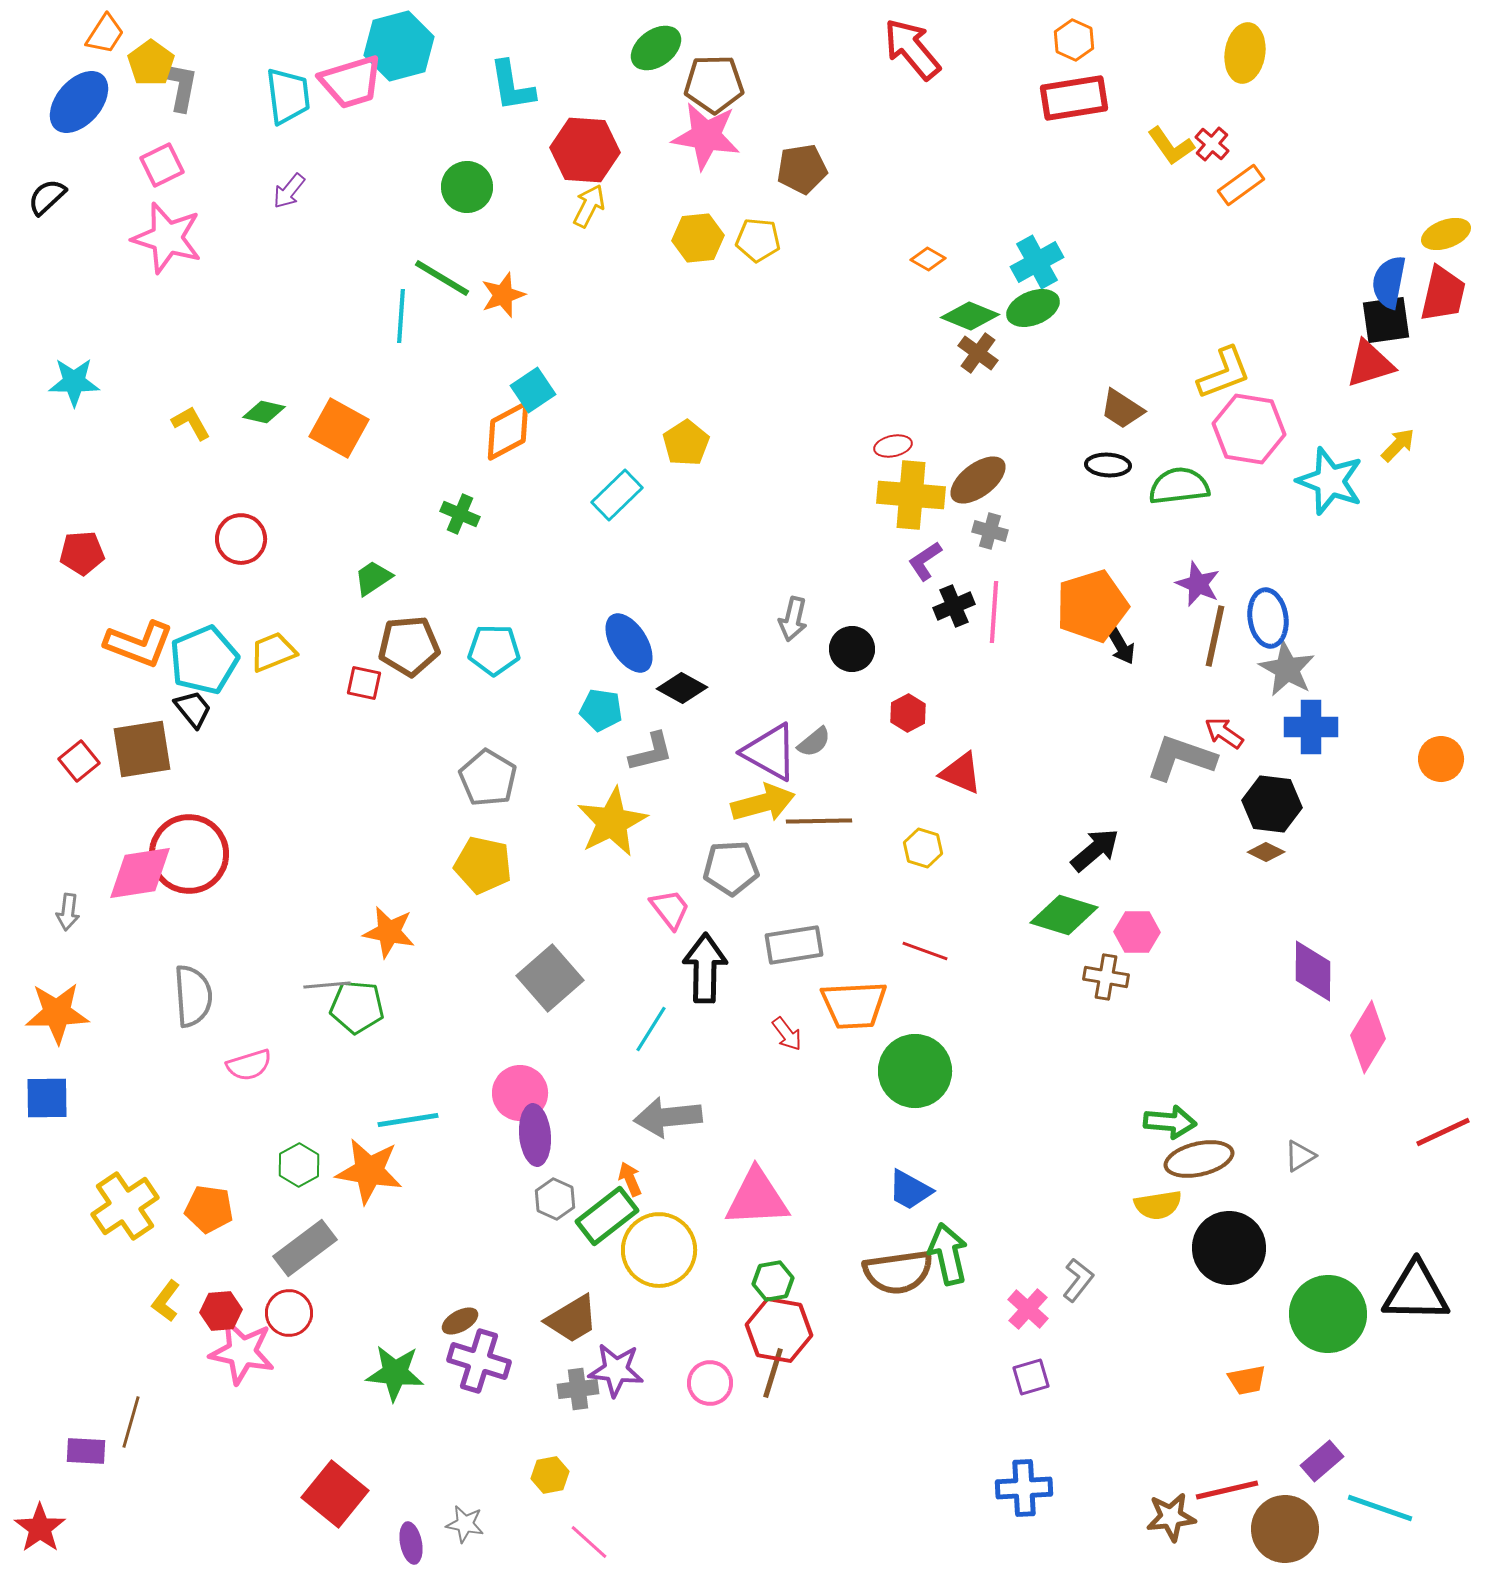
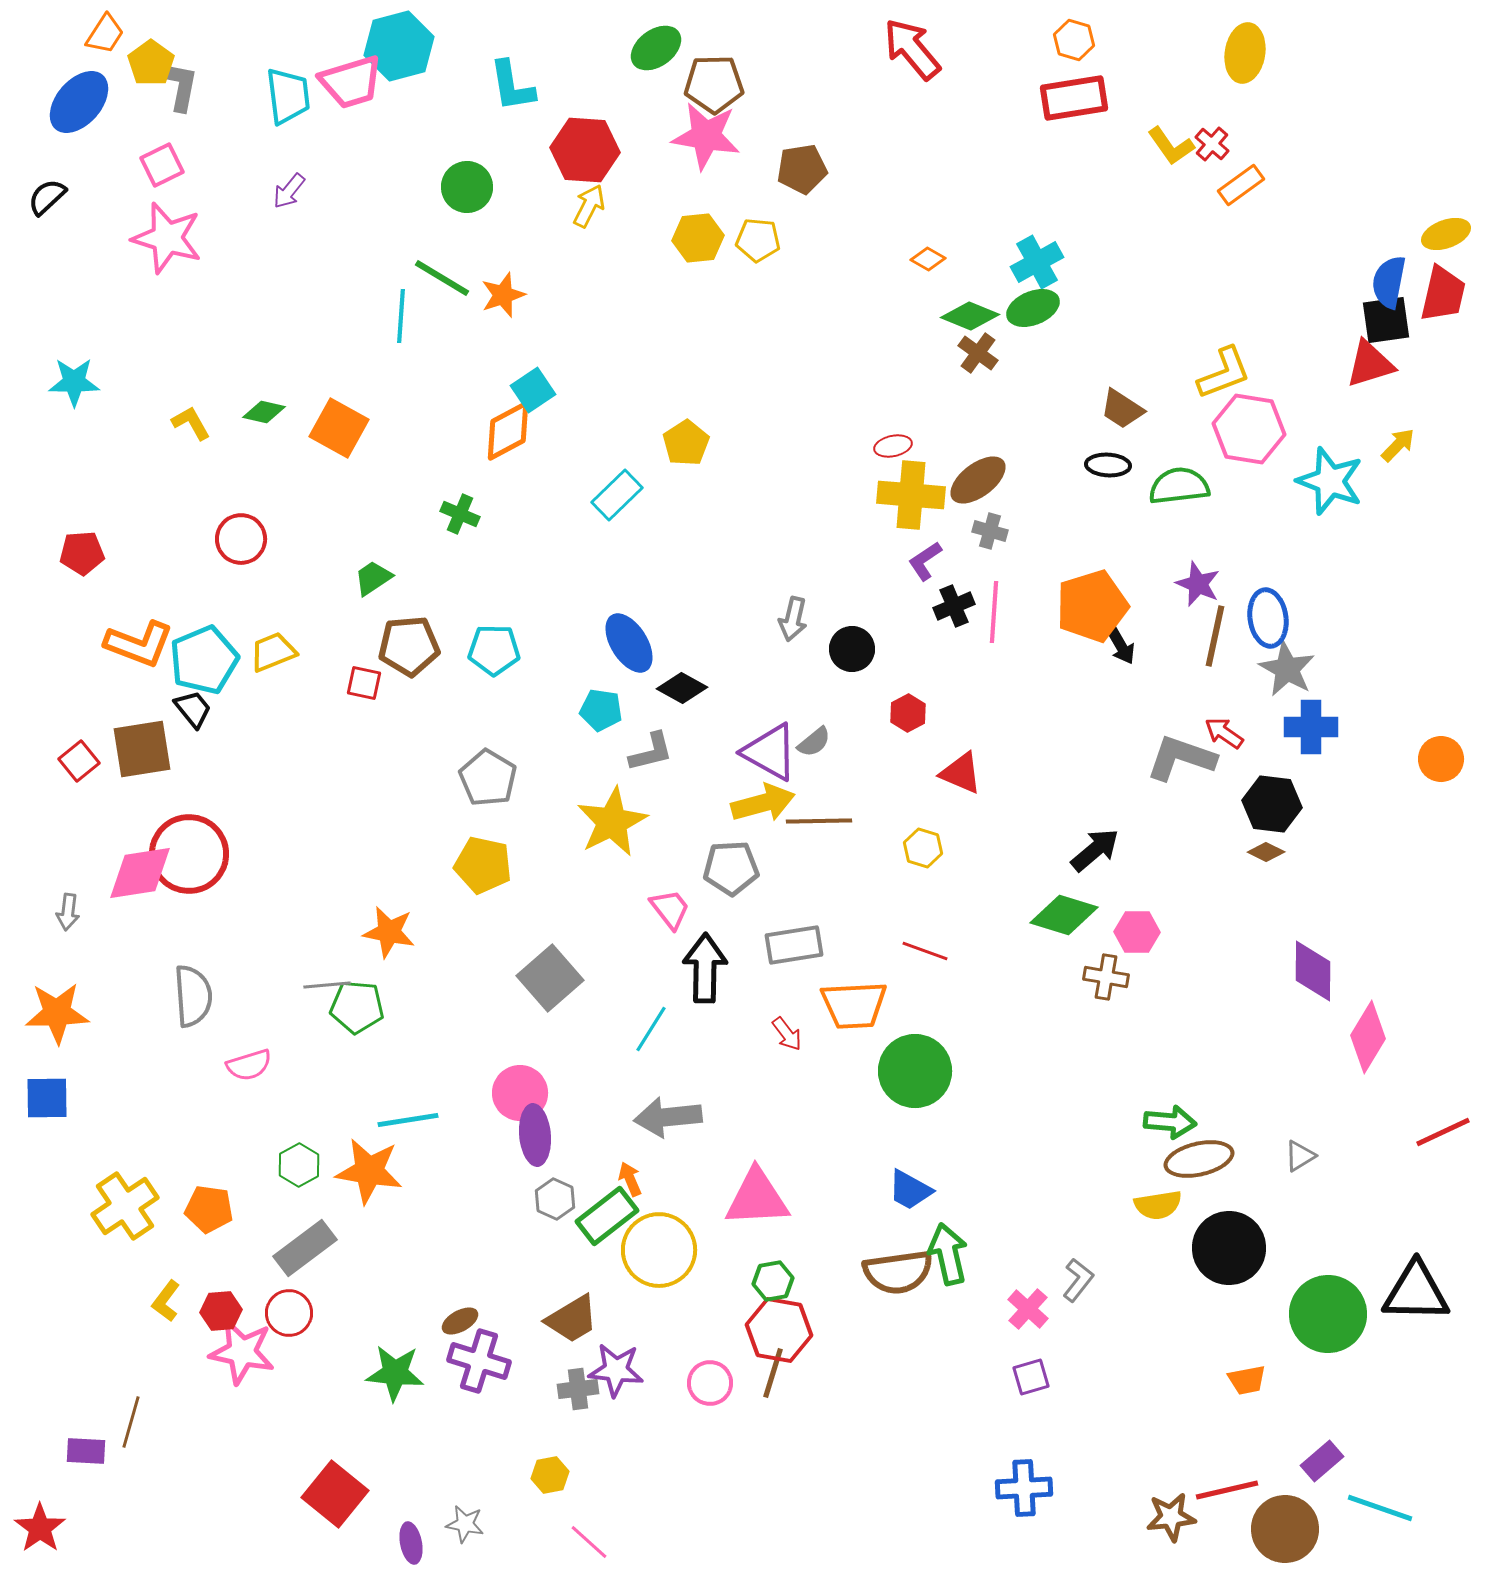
orange hexagon at (1074, 40): rotated 9 degrees counterclockwise
